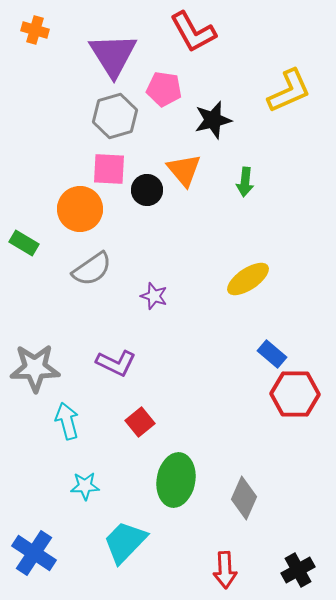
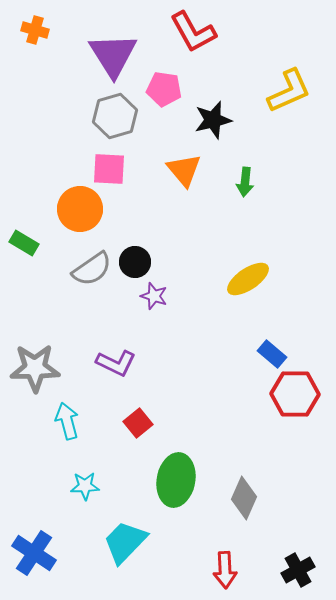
black circle: moved 12 px left, 72 px down
red square: moved 2 px left, 1 px down
